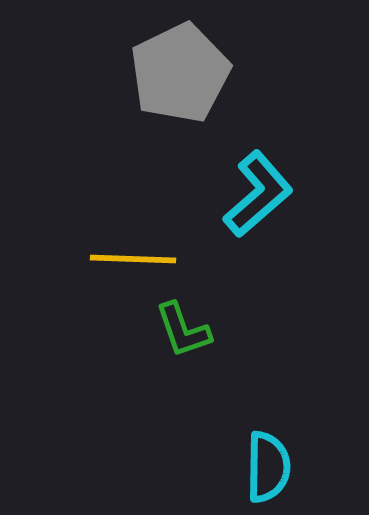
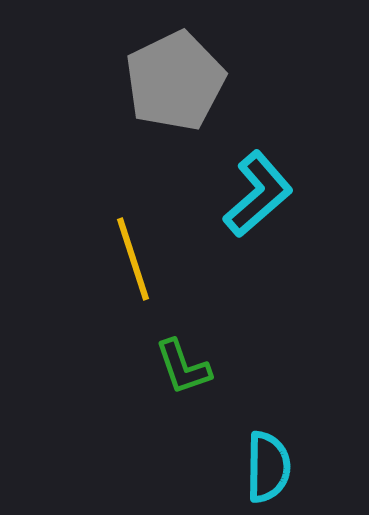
gray pentagon: moved 5 px left, 8 px down
yellow line: rotated 70 degrees clockwise
green L-shape: moved 37 px down
